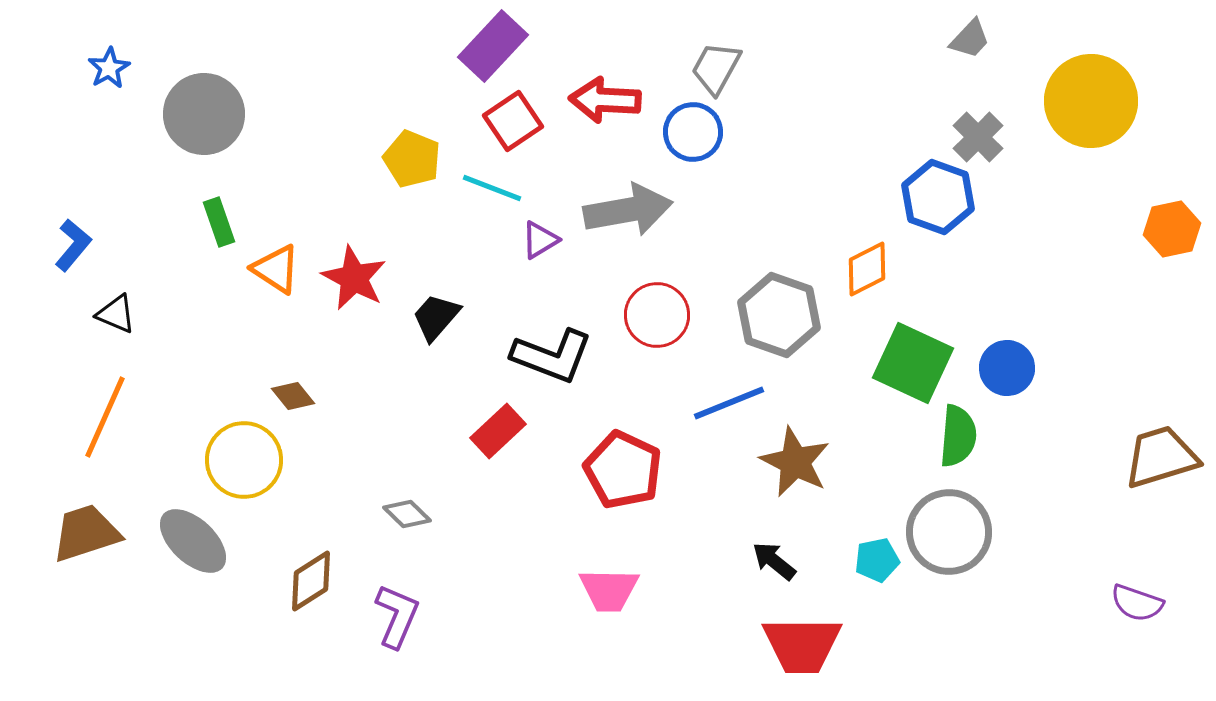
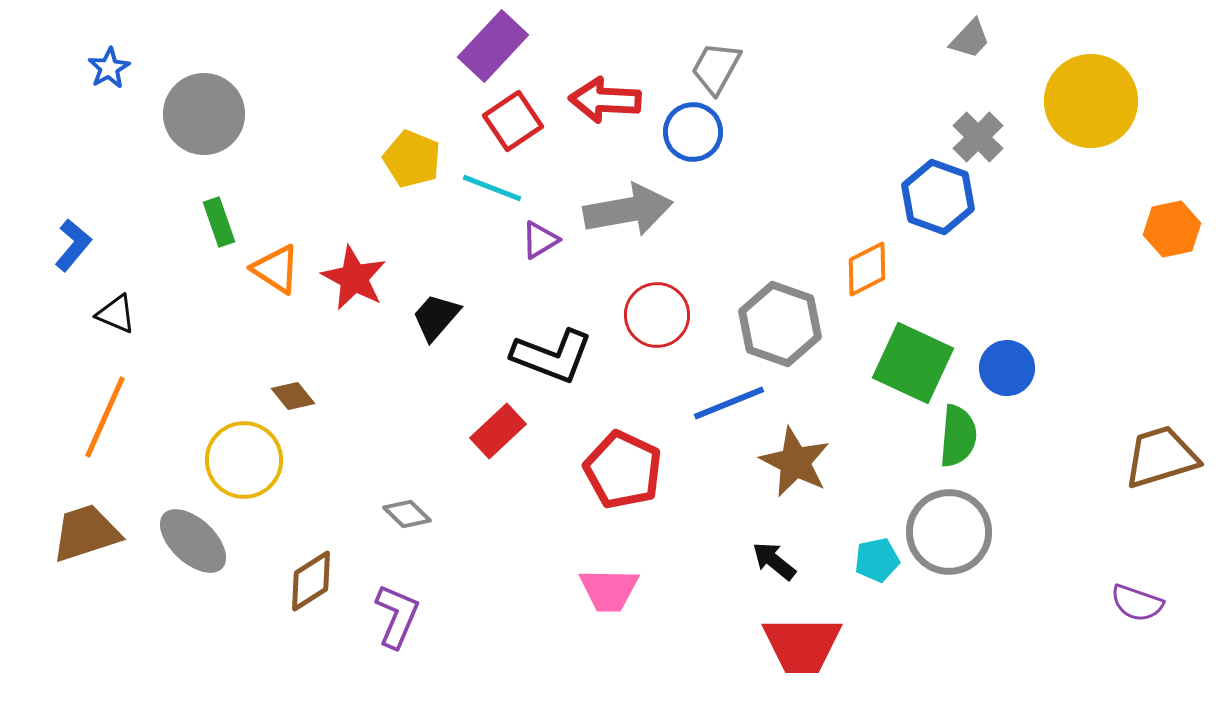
gray hexagon at (779, 315): moved 1 px right, 9 px down
